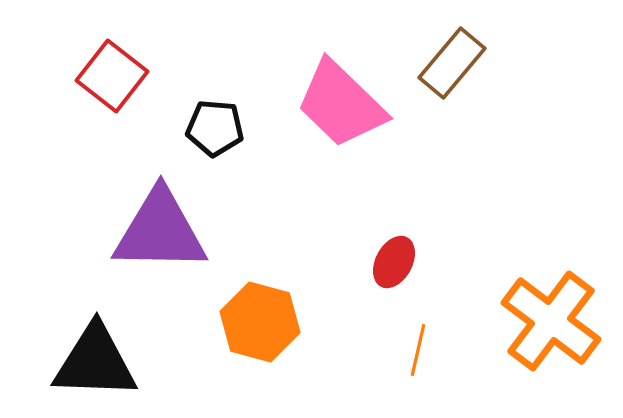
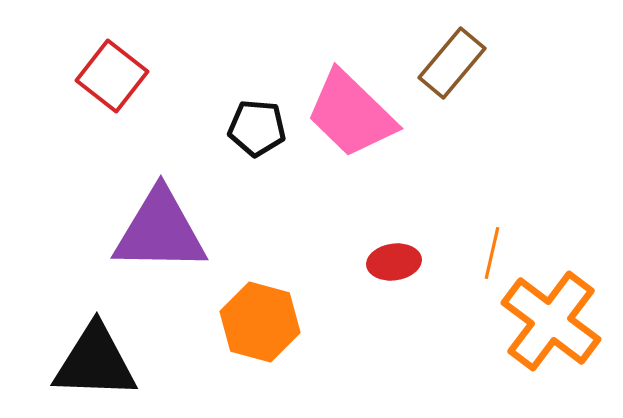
pink trapezoid: moved 10 px right, 10 px down
black pentagon: moved 42 px right
red ellipse: rotated 54 degrees clockwise
orange line: moved 74 px right, 97 px up
